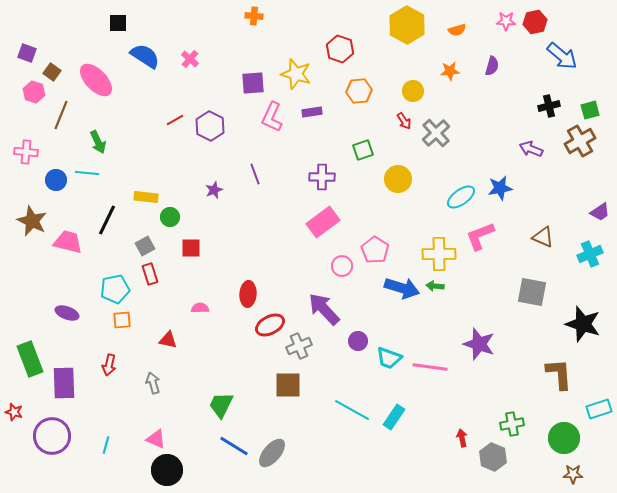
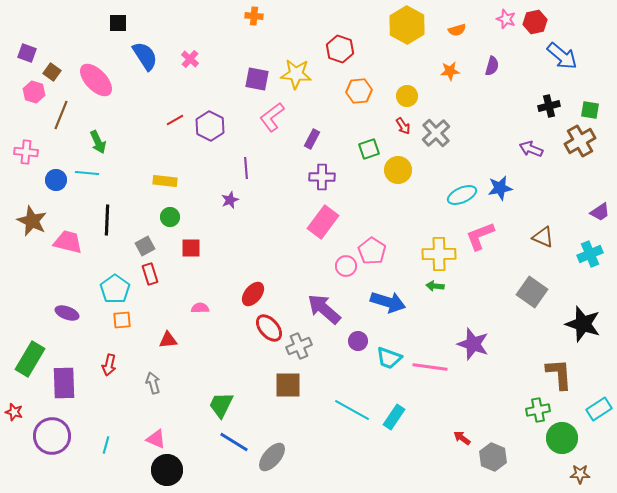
pink star at (506, 21): moved 2 px up; rotated 18 degrees clockwise
blue semicircle at (145, 56): rotated 24 degrees clockwise
yellow star at (296, 74): rotated 12 degrees counterclockwise
purple square at (253, 83): moved 4 px right, 4 px up; rotated 15 degrees clockwise
yellow circle at (413, 91): moved 6 px left, 5 px down
green square at (590, 110): rotated 24 degrees clockwise
purple rectangle at (312, 112): moved 27 px down; rotated 54 degrees counterclockwise
pink L-shape at (272, 117): rotated 28 degrees clockwise
red arrow at (404, 121): moved 1 px left, 5 px down
green square at (363, 150): moved 6 px right, 1 px up
purple line at (255, 174): moved 9 px left, 6 px up; rotated 15 degrees clockwise
yellow circle at (398, 179): moved 9 px up
purple star at (214, 190): moved 16 px right, 10 px down
yellow rectangle at (146, 197): moved 19 px right, 16 px up
cyan ellipse at (461, 197): moved 1 px right, 2 px up; rotated 12 degrees clockwise
black line at (107, 220): rotated 24 degrees counterclockwise
pink rectangle at (323, 222): rotated 16 degrees counterclockwise
pink pentagon at (375, 250): moved 3 px left, 1 px down
pink circle at (342, 266): moved 4 px right
blue arrow at (402, 288): moved 14 px left, 14 px down
cyan pentagon at (115, 289): rotated 24 degrees counterclockwise
gray square at (532, 292): rotated 24 degrees clockwise
red ellipse at (248, 294): moved 5 px right; rotated 35 degrees clockwise
purple arrow at (324, 309): rotated 6 degrees counterclockwise
red ellipse at (270, 325): moved 1 px left, 3 px down; rotated 76 degrees clockwise
red triangle at (168, 340): rotated 18 degrees counterclockwise
purple star at (479, 344): moved 6 px left
green rectangle at (30, 359): rotated 52 degrees clockwise
cyan rectangle at (599, 409): rotated 15 degrees counterclockwise
green cross at (512, 424): moved 26 px right, 14 px up
red arrow at (462, 438): rotated 42 degrees counterclockwise
green circle at (564, 438): moved 2 px left
blue line at (234, 446): moved 4 px up
gray ellipse at (272, 453): moved 4 px down
brown star at (573, 474): moved 7 px right
